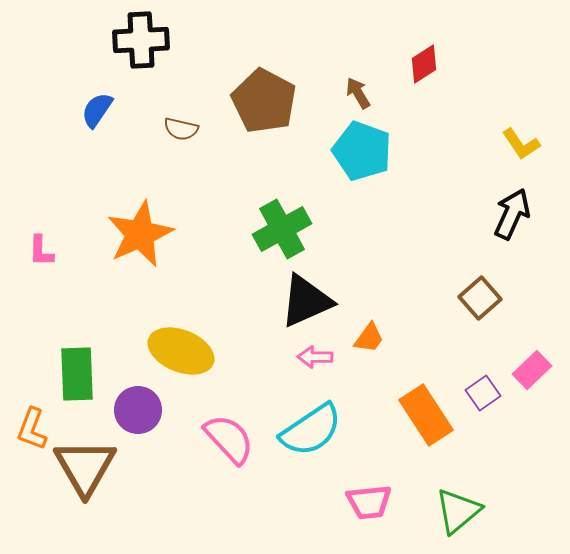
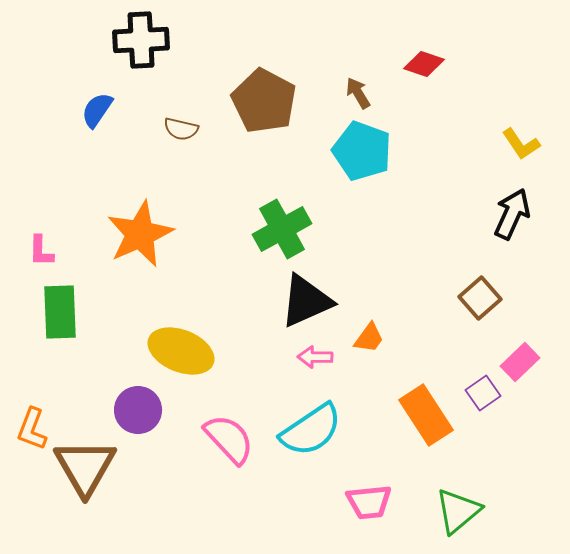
red diamond: rotated 51 degrees clockwise
pink rectangle: moved 12 px left, 8 px up
green rectangle: moved 17 px left, 62 px up
